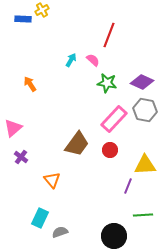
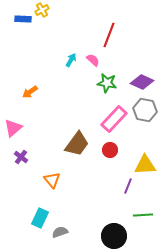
orange arrow: moved 8 px down; rotated 91 degrees counterclockwise
